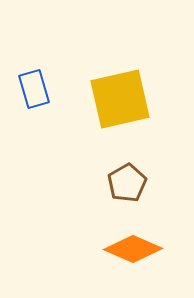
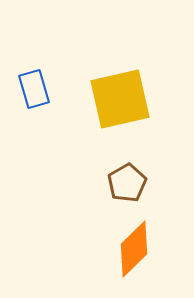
orange diamond: moved 1 px right; rotated 68 degrees counterclockwise
